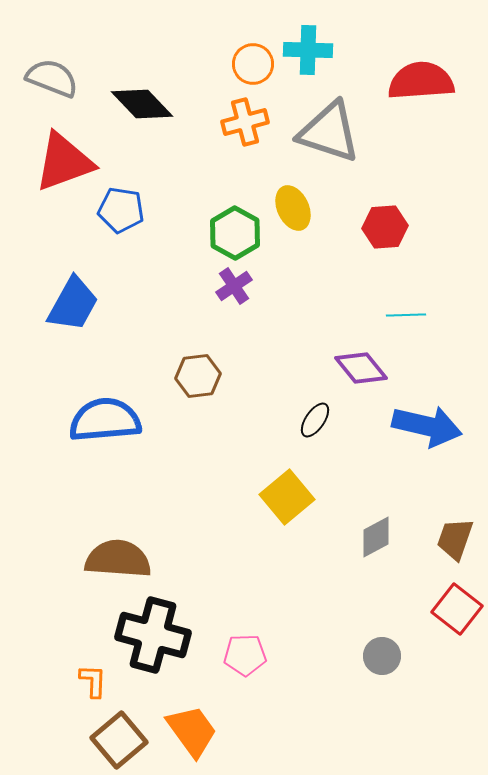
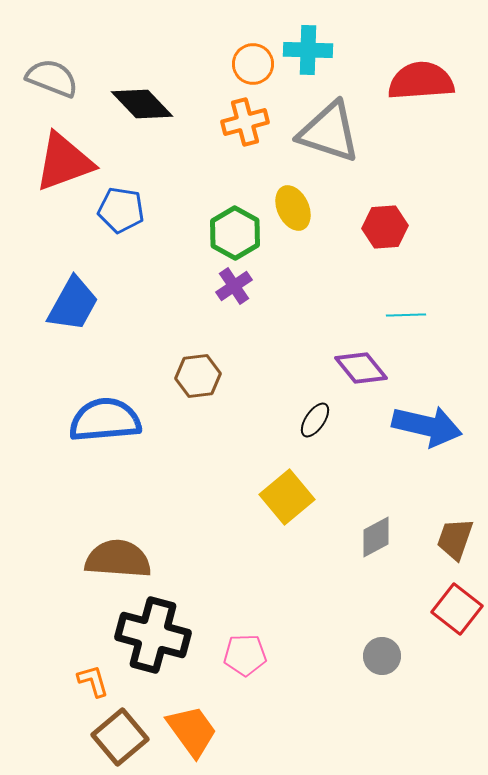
orange L-shape: rotated 18 degrees counterclockwise
brown square: moved 1 px right, 3 px up
